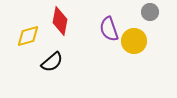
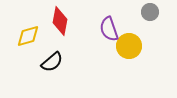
yellow circle: moved 5 px left, 5 px down
